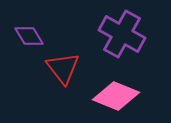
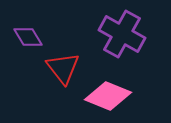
purple diamond: moved 1 px left, 1 px down
pink diamond: moved 8 px left
